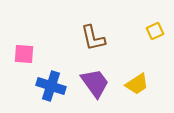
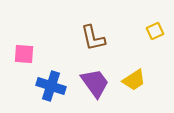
yellow trapezoid: moved 3 px left, 4 px up
